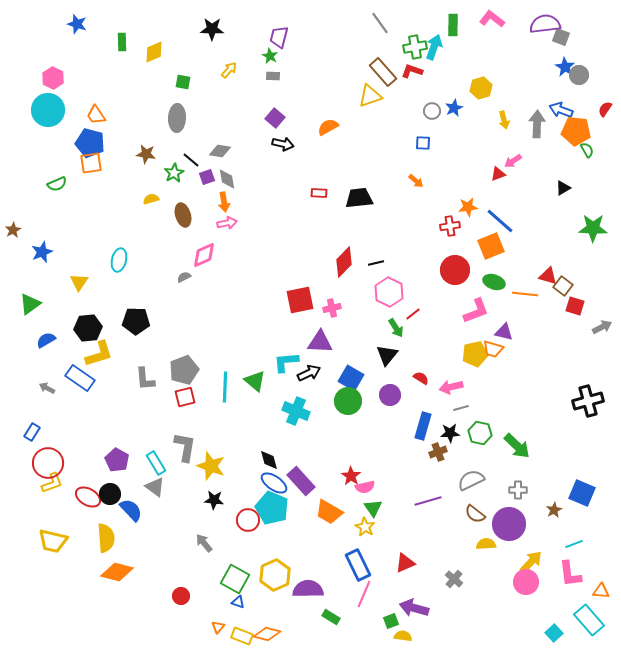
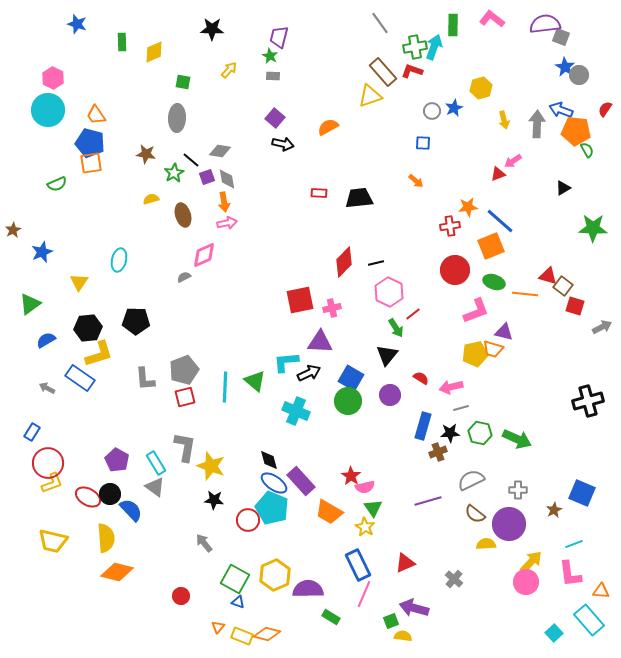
green arrow at (517, 446): moved 7 px up; rotated 20 degrees counterclockwise
